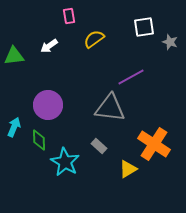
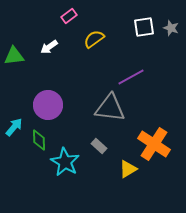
pink rectangle: rotated 63 degrees clockwise
gray star: moved 1 px right, 14 px up
white arrow: moved 1 px down
cyan arrow: rotated 18 degrees clockwise
